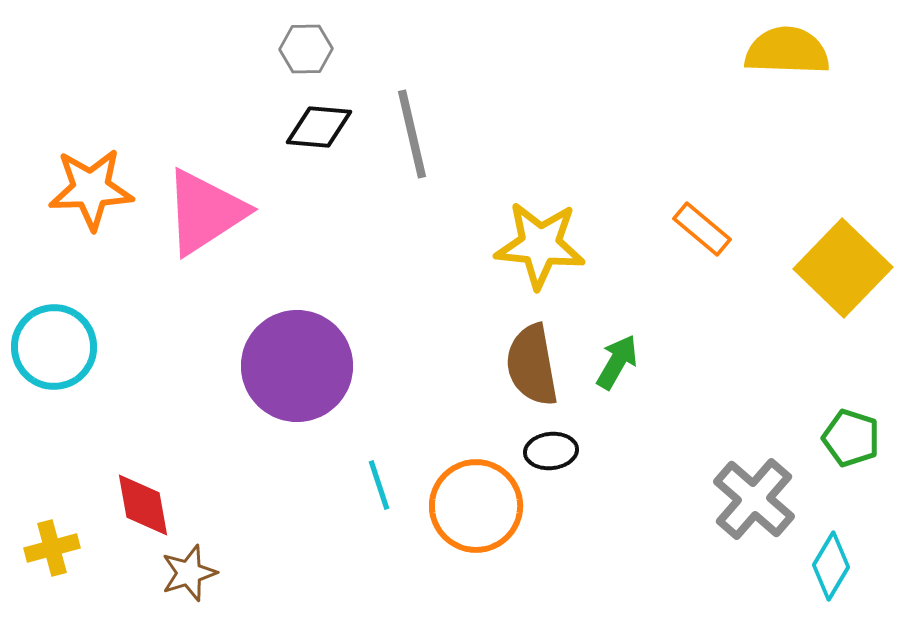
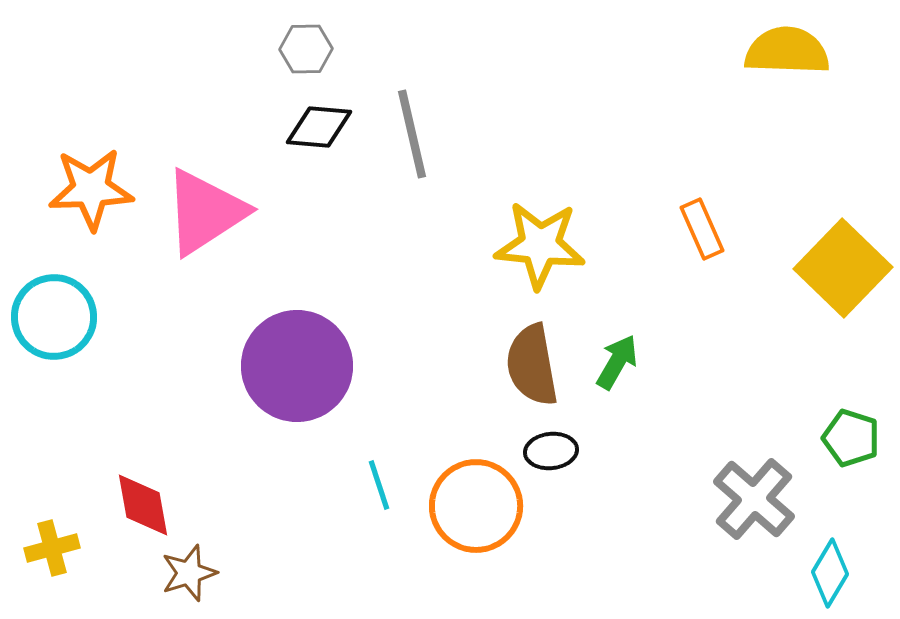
orange rectangle: rotated 26 degrees clockwise
cyan circle: moved 30 px up
cyan diamond: moved 1 px left, 7 px down
